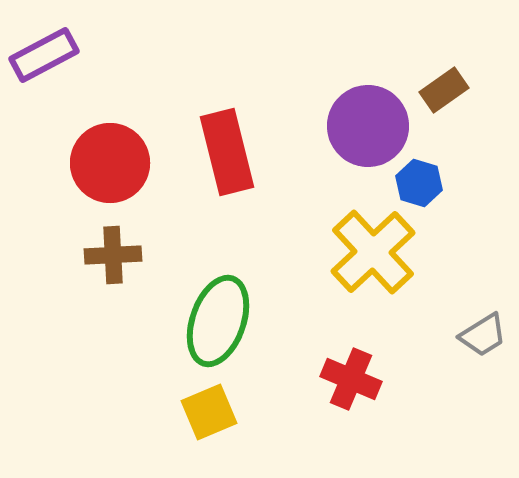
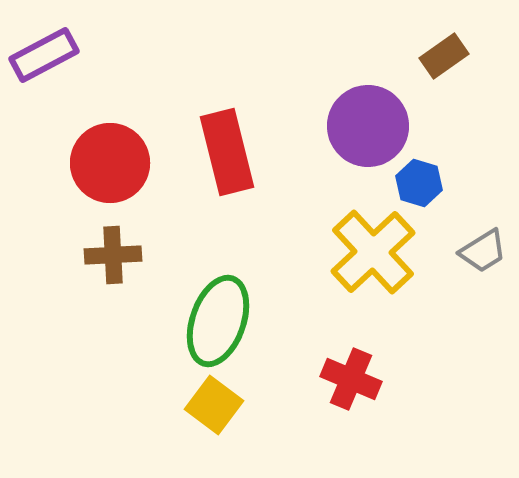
brown rectangle: moved 34 px up
gray trapezoid: moved 84 px up
yellow square: moved 5 px right, 7 px up; rotated 30 degrees counterclockwise
